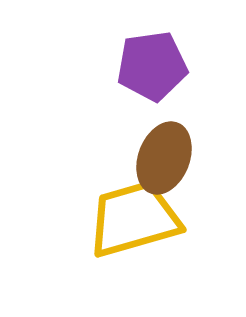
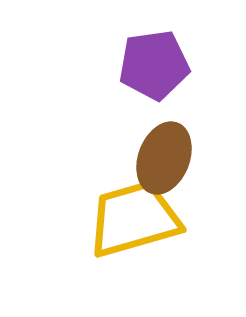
purple pentagon: moved 2 px right, 1 px up
